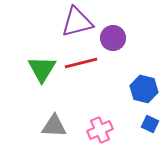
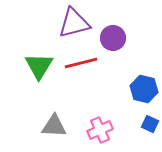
purple triangle: moved 3 px left, 1 px down
green triangle: moved 3 px left, 3 px up
